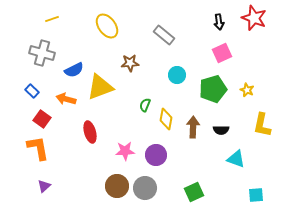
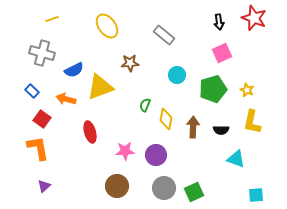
yellow L-shape: moved 10 px left, 3 px up
gray circle: moved 19 px right
